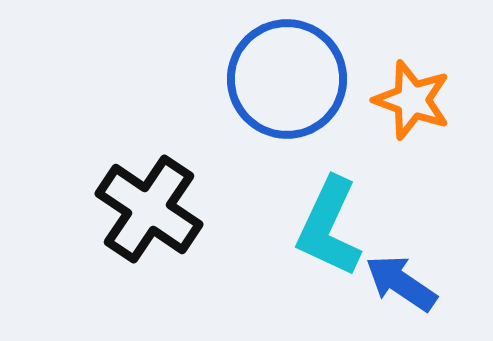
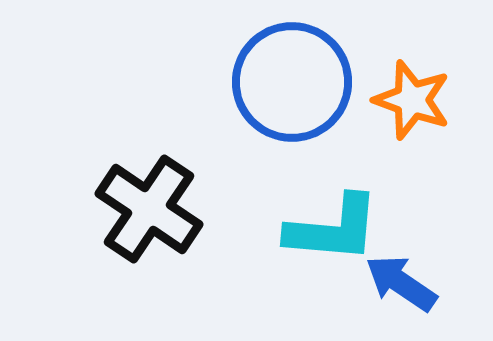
blue circle: moved 5 px right, 3 px down
cyan L-shape: moved 4 px right, 2 px down; rotated 110 degrees counterclockwise
